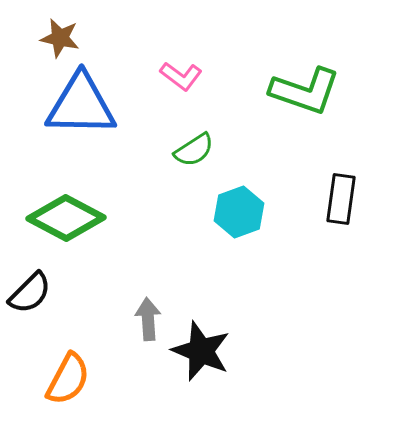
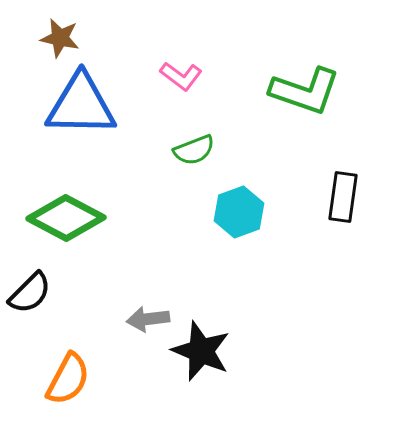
green semicircle: rotated 12 degrees clockwise
black rectangle: moved 2 px right, 2 px up
gray arrow: rotated 93 degrees counterclockwise
